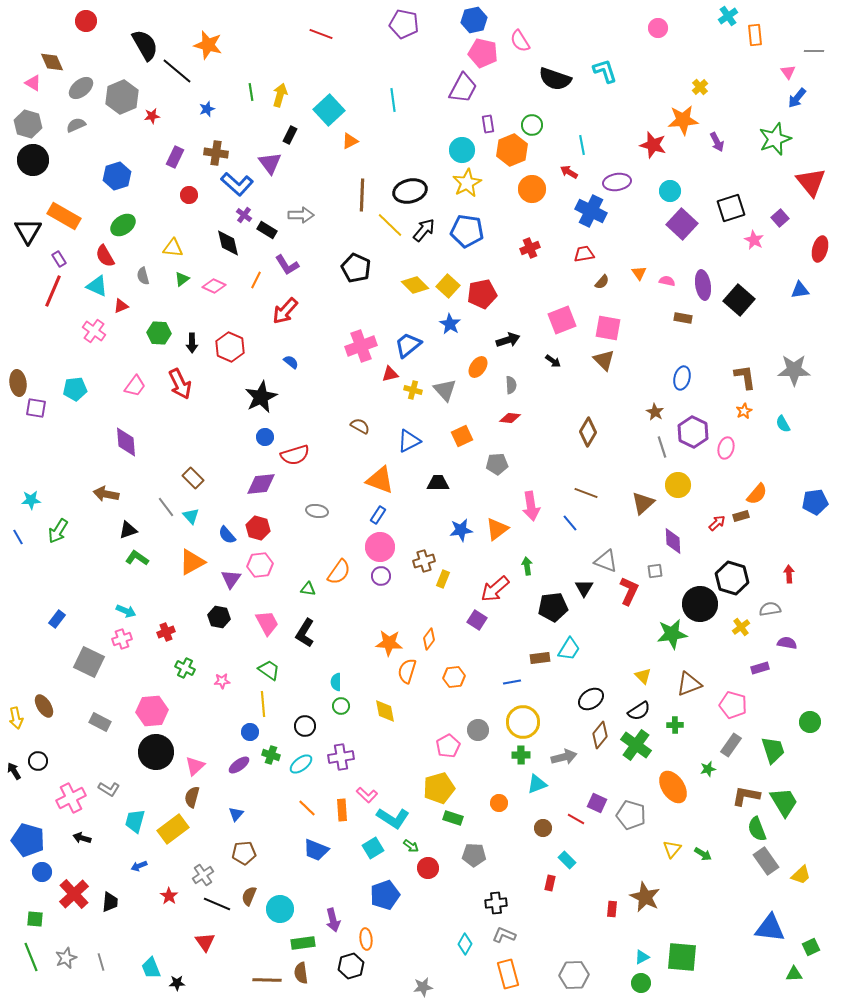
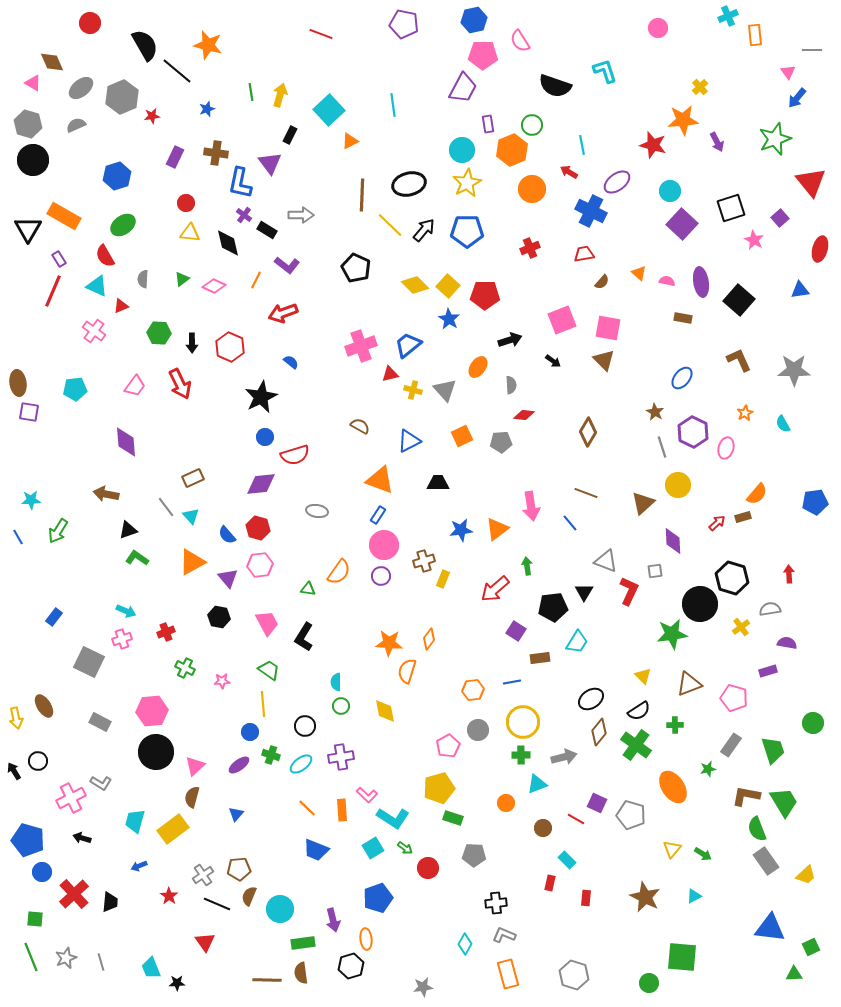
cyan cross at (728, 16): rotated 12 degrees clockwise
red circle at (86, 21): moved 4 px right, 2 px down
gray line at (814, 51): moved 2 px left, 1 px up
pink pentagon at (483, 53): moved 2 px down; rotated 12 degrees counterclockwise
black semicircle at (555, 79): moved 7 px down
cyan line at (393, 100): moved 5 px down
purple ellipse at (617, 182): rotated 28 degrees counterclockwise
blue L-shape at (237, 184): moved 3 px right, 1 px up; rotated 60 degrees clockwise
black ellipse at (410, 191): moved 1 px left, 7 px up
red circle at (189, 195): moved 3 px left, 8 px down
black triangle at (28, 231): moved 2 px up
blue pentagon at (467, 231): rotated 8 degrees counterclockwise
yellow triangle at (173, 248): moved 17 px right, 15 px up
purple L-shape at (287, 265): rotated 20 degrees counterclockwise
orange triangle at (639, 273): rotated 14 degrees counterclockwise
gray semicircle at (143, 276): moved 3 px down; rotated 18 degrees clockwise
purple ellipse at (703, 285): moved 2 px left, 3 px up
red pentagon at (482, 294): moved 3 px right, 1 px down; rotated 12 degrees clockwise
red arrow at (285, 311): moved 2 px left, 2 px down; rotated 28 degrees clockwise
blue star at (450, 324): moved 1 px left, 5 px up
black arrow at (508, 340): moved 2 px right
brown L-shape at (745, 377): moved 6 px left, 17 px up; rotated 16 degrees counterclockwise
blue ellipse at (682, 378): rotated 25 degrees clockwise
purple square at (36, 408): moved 7 px left, 4 px down
orange star at (744, 411): moved 1 px right, 2 px down
red diamond at (510, 418): moved 14 px right, 3 px up
gray pentagon at (497, 464): moved 4 px right, 22 px up
brown rectangle at (193, 478): rotated 70 degrees counterclockwise
brown rectangle at (741, 516): moved 2 px right, 1 px down
pink circle at (380, 547): moved 4 px right, 2 px up
purple triangle at (231, 579): moved 3 px left, 1 px up; rotated 15 degrees counterclockwise
black triangle at (584, 588): moved 4 px down
blue rectangle at (57, 619): moved 3 px left, 2 px up
purple square at (477, 620): moved 39 px right, 11 px down
black L-shape at (305, 633): moved 1 px left, 4 px down
cyan trapezoid at (569, 649): moved 8 px right, 7 px up
purple rectangle at (760, 668): moved 8 px right, 3 px down
orange hexagon at (454, 677): moved 19 px right, 13 px down
pink pentagon at (733, 705): moved 1 px right, 7 px up
green circle at (810, 722): moved 3 px right, 1 px down
brown diamond at (600, 735): moved 1 px left, 3 px up
gray L-shape at (109, 789): moved 8 px left, 6 px up
orange circle at (499, 803): moved 7 px right
green arrow at (411, 846): moved 6 px left, 2 px down
brown pentagon at (244, 853): moved 5 px left, 16 px down
yellow trapezoid at (801, 875): moved 5 px right
blue pentagon at (385, 895): moved 7 px left, 3 px down
red rectangle at (612, 909): moved 26 px left, 11 px up
cyan triangle at (642, 957): moved 52 px right, 61 px up
gray hexagon at (574, 975): rotated 20 degrees clockwise
green circle at (641, 983): moved 8 px right
